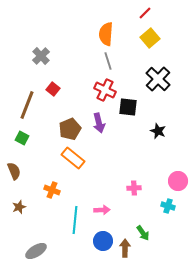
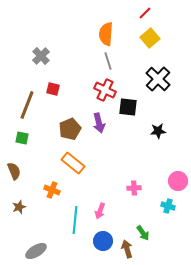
red square: rotated 24 degrees counterclockwise
black star: rotated 28 degrees counterclockwise
green square: rotated 16 degrees counterclockwise
orange rectangle: moved 5 px down
pink arrow: moved 2 px left, 1 px down; rotated 112 degrees clockwise
brown arrow: moved 2 px right, 1 px down; rotated 18 degrees counterclockwise
